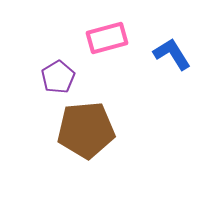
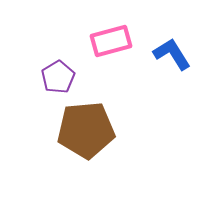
pink rectangle: moved 4 px right, 3 px down
